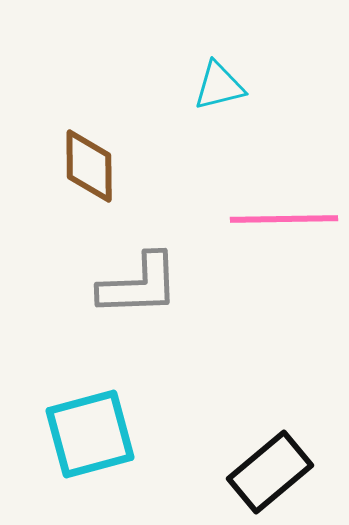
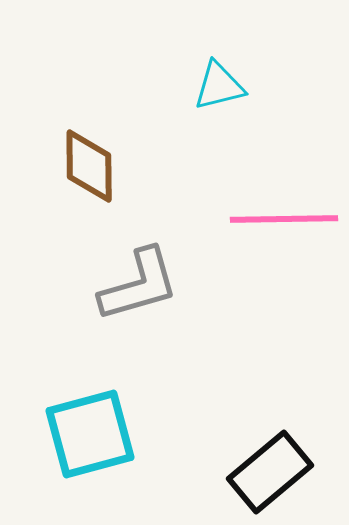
gray L-shape: rotated 14 degrees counterclockwise
